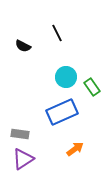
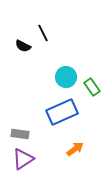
black line: moved 14 px left
